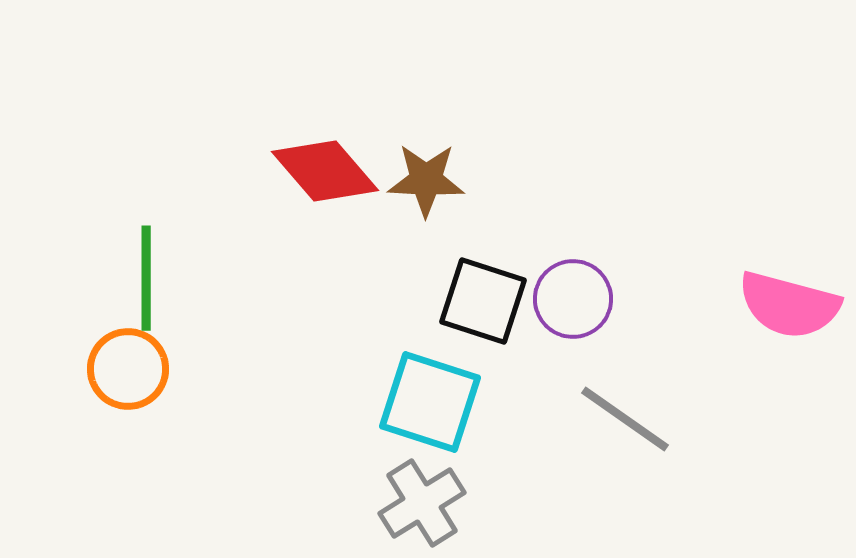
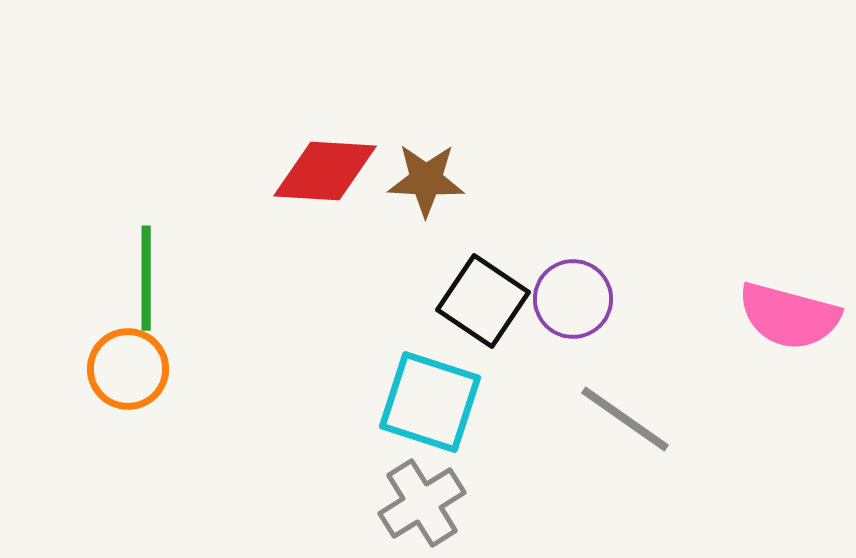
red diamond: rotated 46 degrees counterclockwise
black square: rotated 16 degrees clockwise
pink semicircle: moved 11 px down
